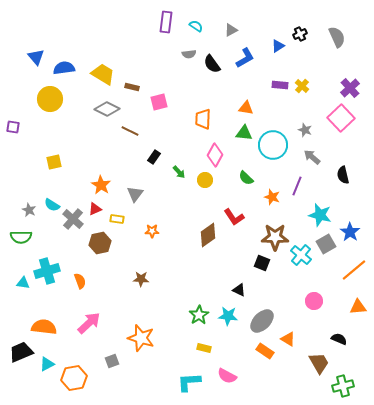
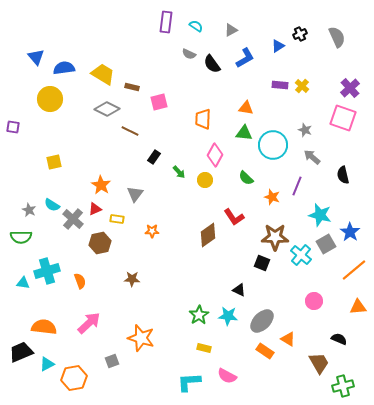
gray semicircle at (189, 54): rotated 32 degrees clockwise
pink square at (341, 118): moved 2 px right; rotated 28 degrees counterclockwise
brown star at (141, 279): moved 9 px left
